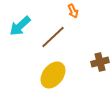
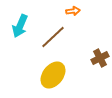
orange arrow: rotated 72 degrees counterclockwise
cyan arrow: rotated 25 degrees counterclockwise
brown cross: moved 4 px up; rotated 12 degrees counterclockwise
